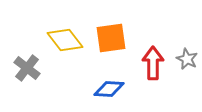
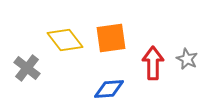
blue diamond: rotated 8 degrees counterclockwise
